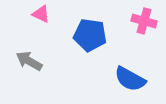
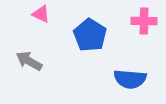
pink cross: rotated 15 degrees counterclockwise
blue pentagon: rotated 24 degrees clockwise
blue semicircle: rotated 24 degrees counterclockwise
